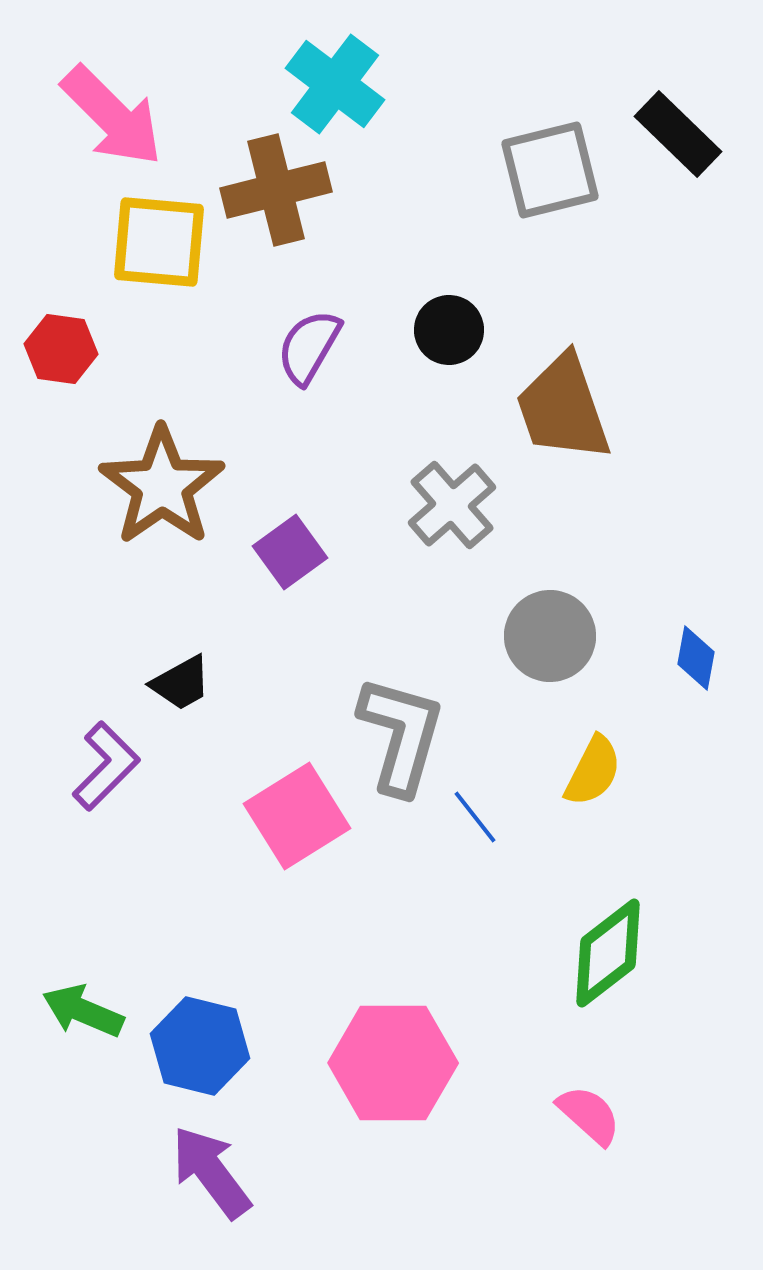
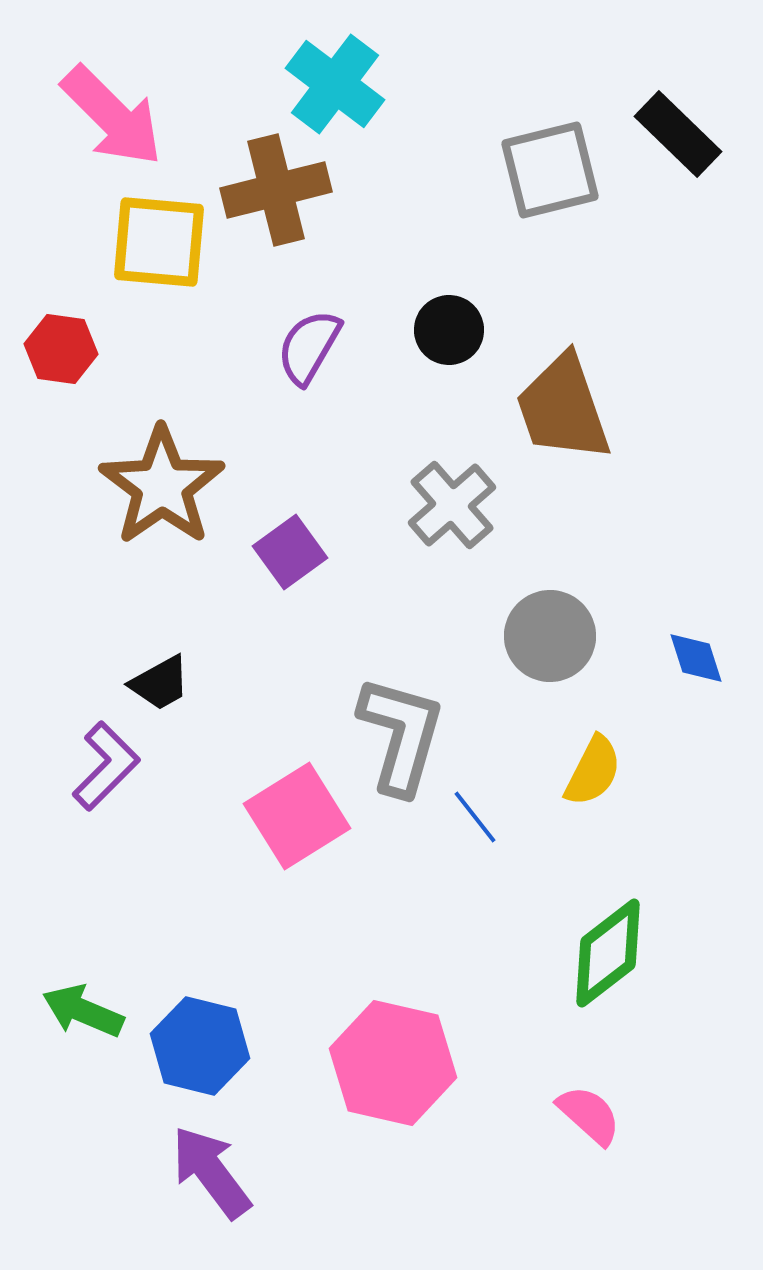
blue diamond: rotated 28 degrees counterclockwise
black trapezoid: moved 21 px left
pink hexagon: rotated 13 degrees clockwise
